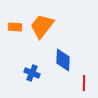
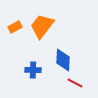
orange rectangle: rotated 32 degrees counterclockwise
blue cross: moved 1 px right, 3 px up; rotated 21 degrees counterclockwise
red line: moved 9 px left; rotated 63 degrees counterclockwise
